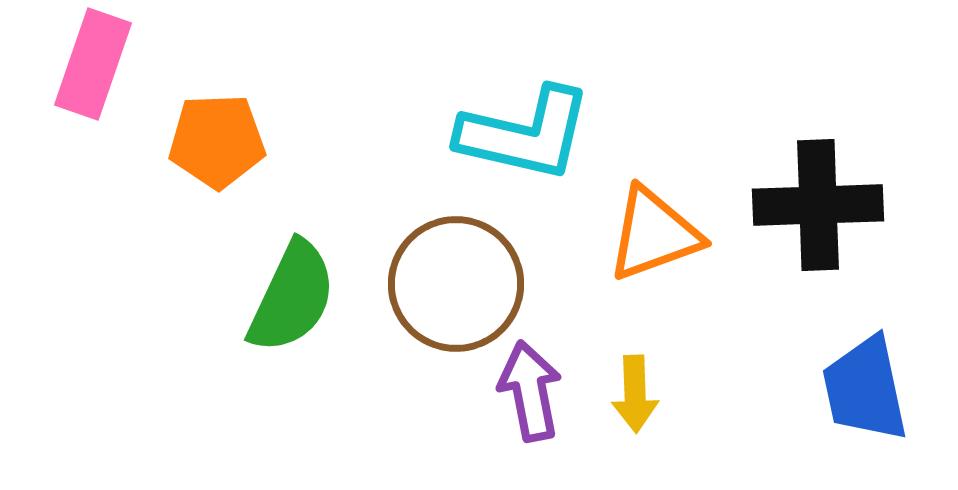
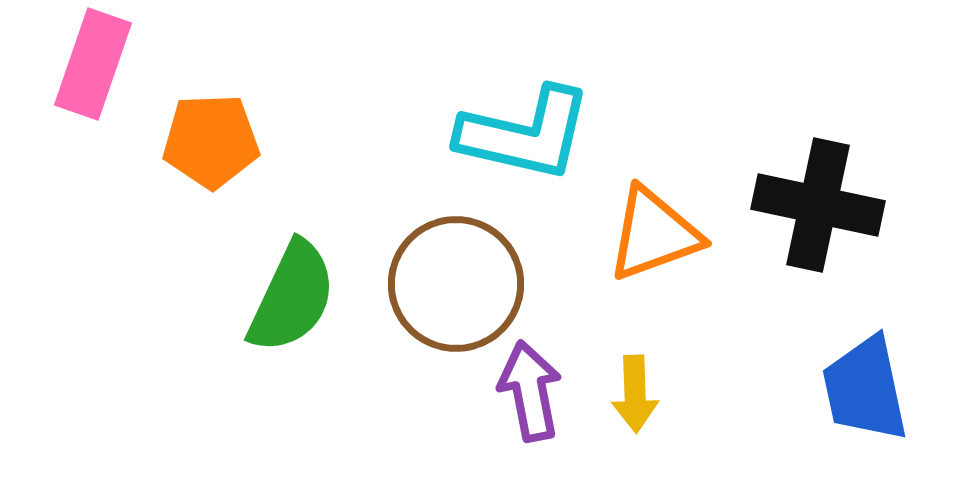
orange pentagon: moved 6 px left
black cross: rotated 14 degrees clockwise
